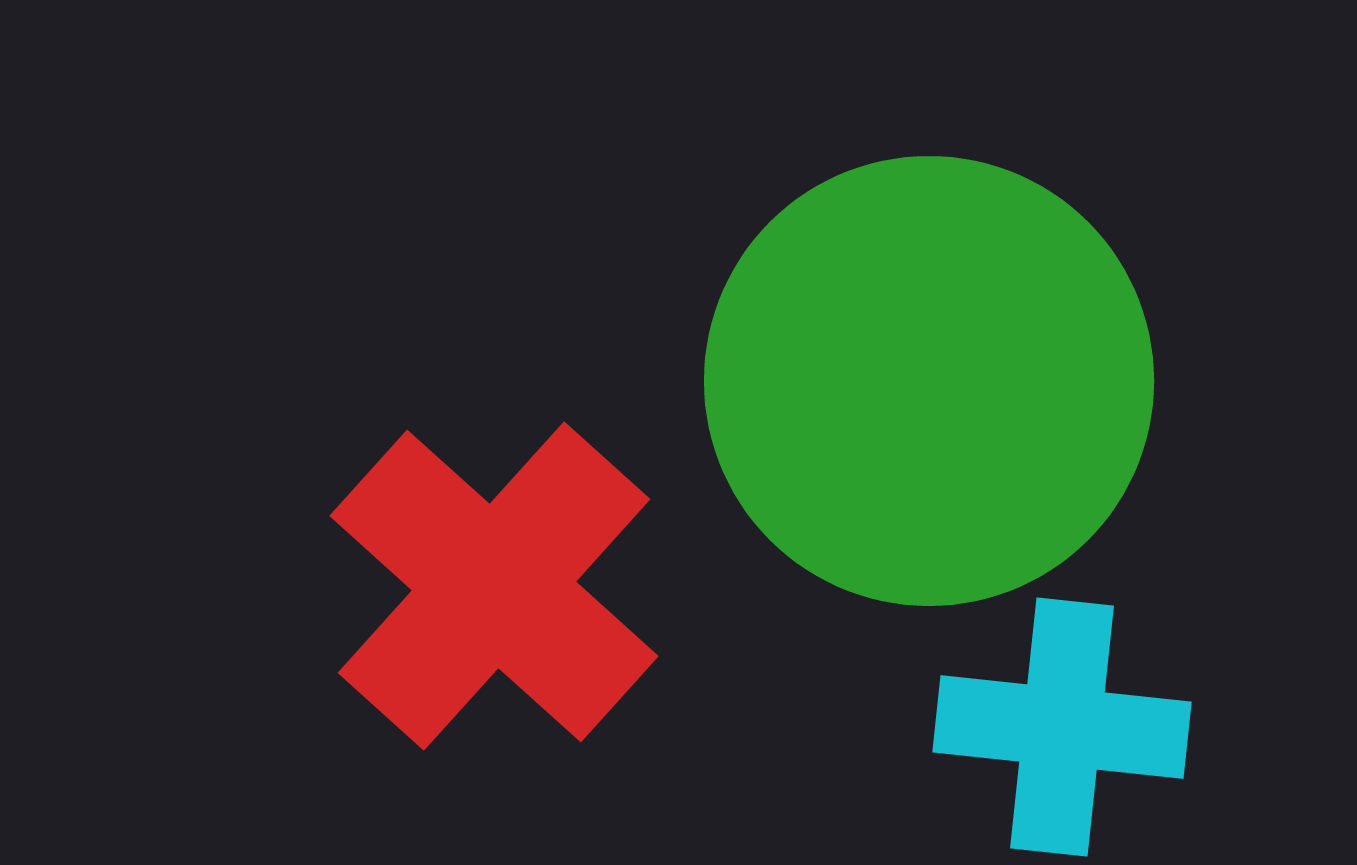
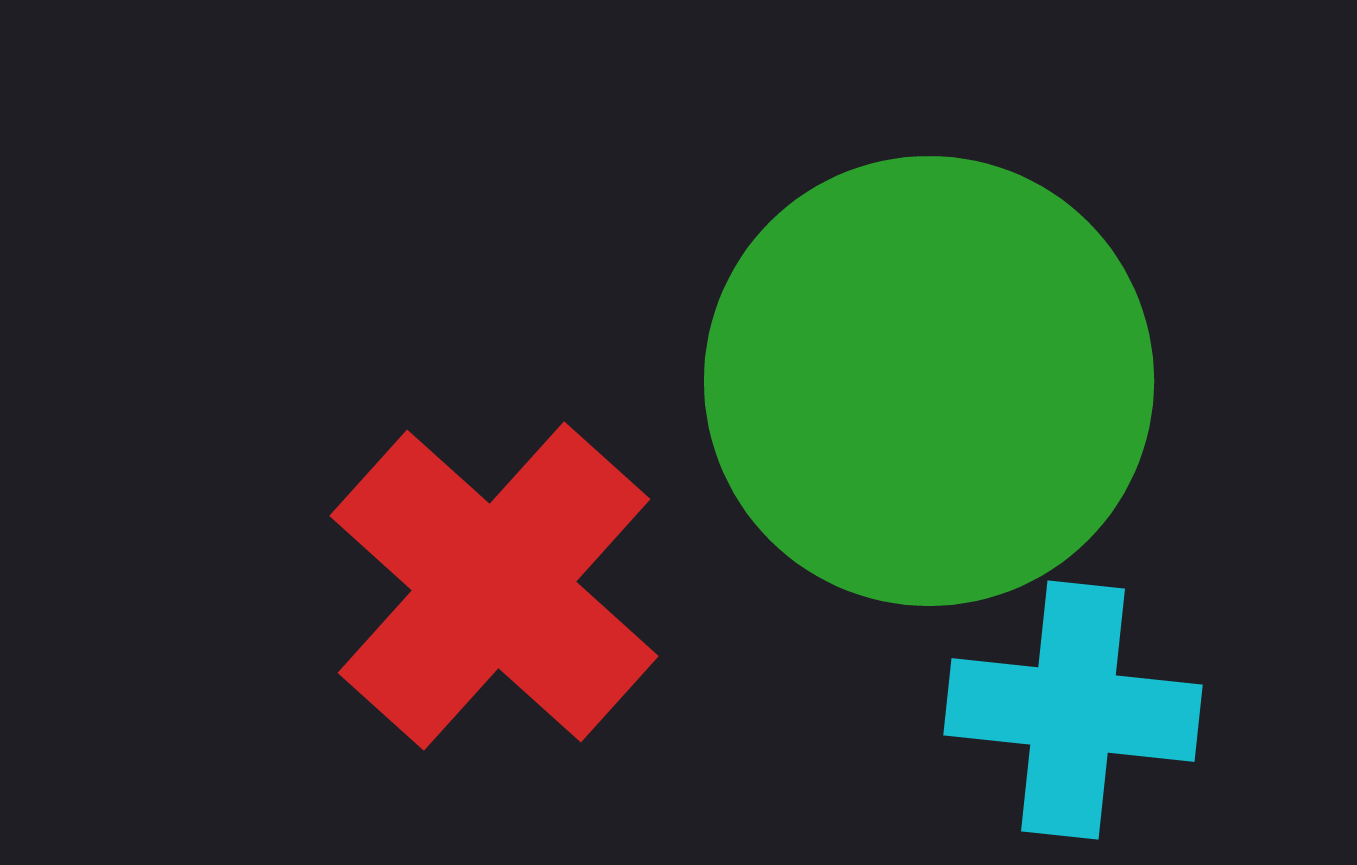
cyan cross: moved 11 px right, 17 px up
